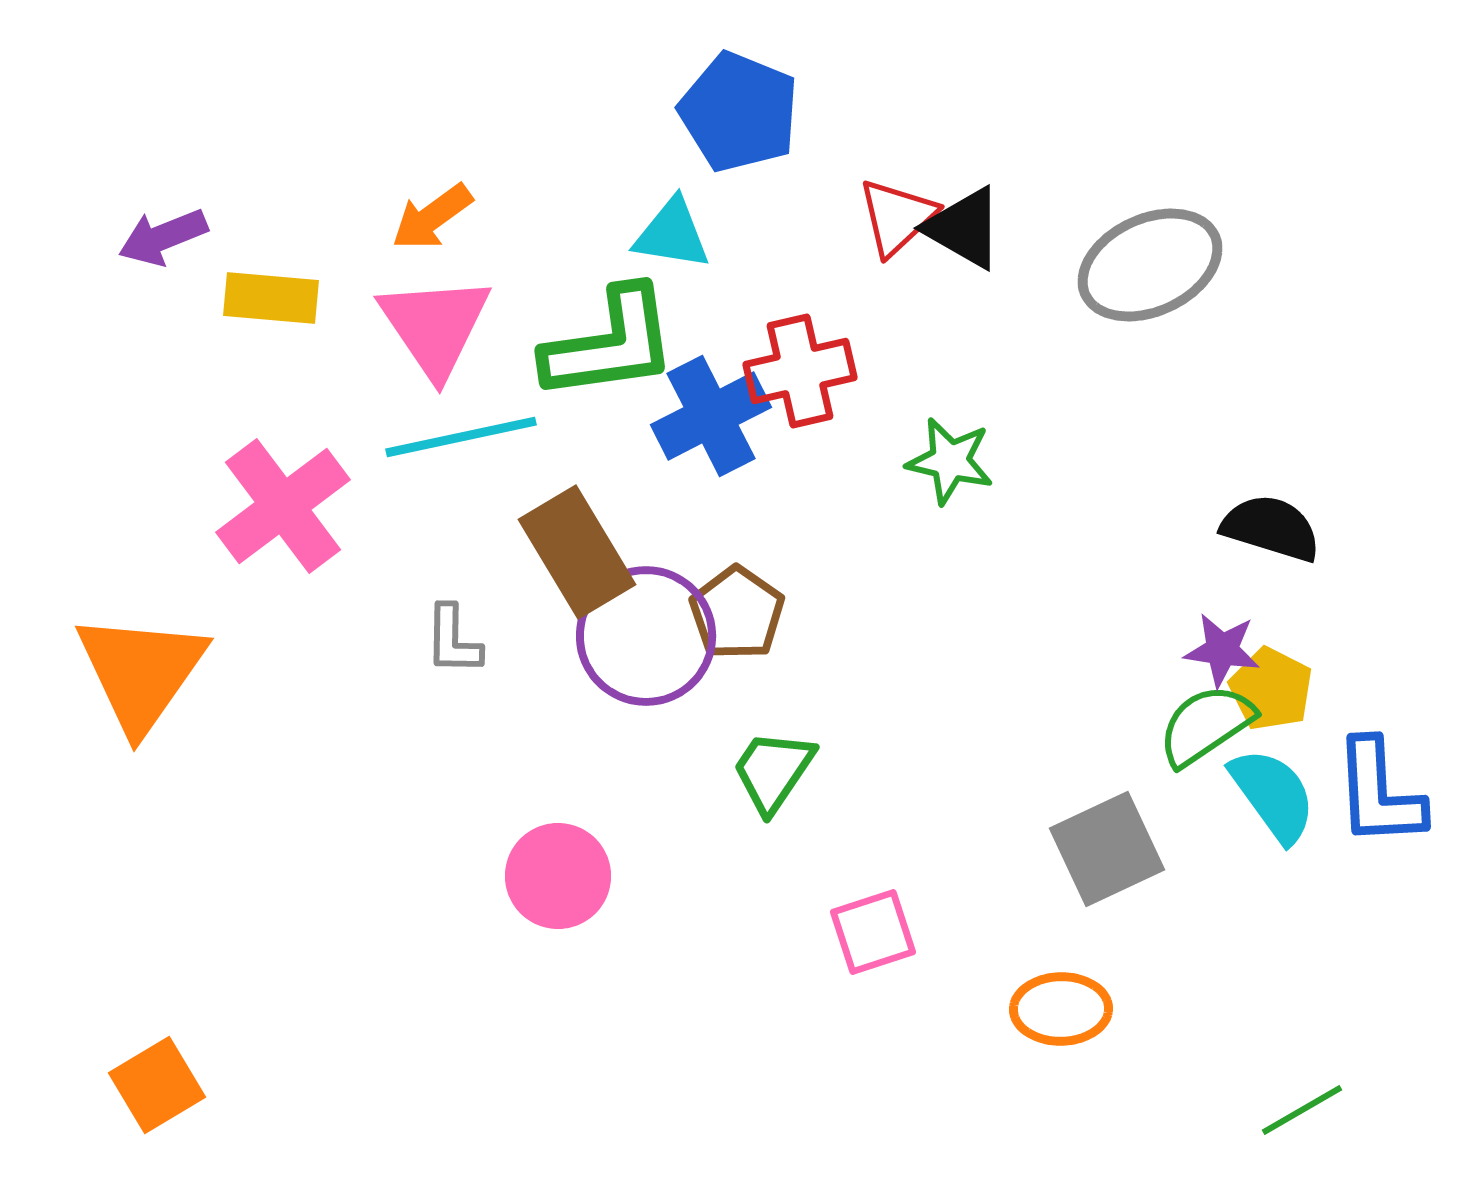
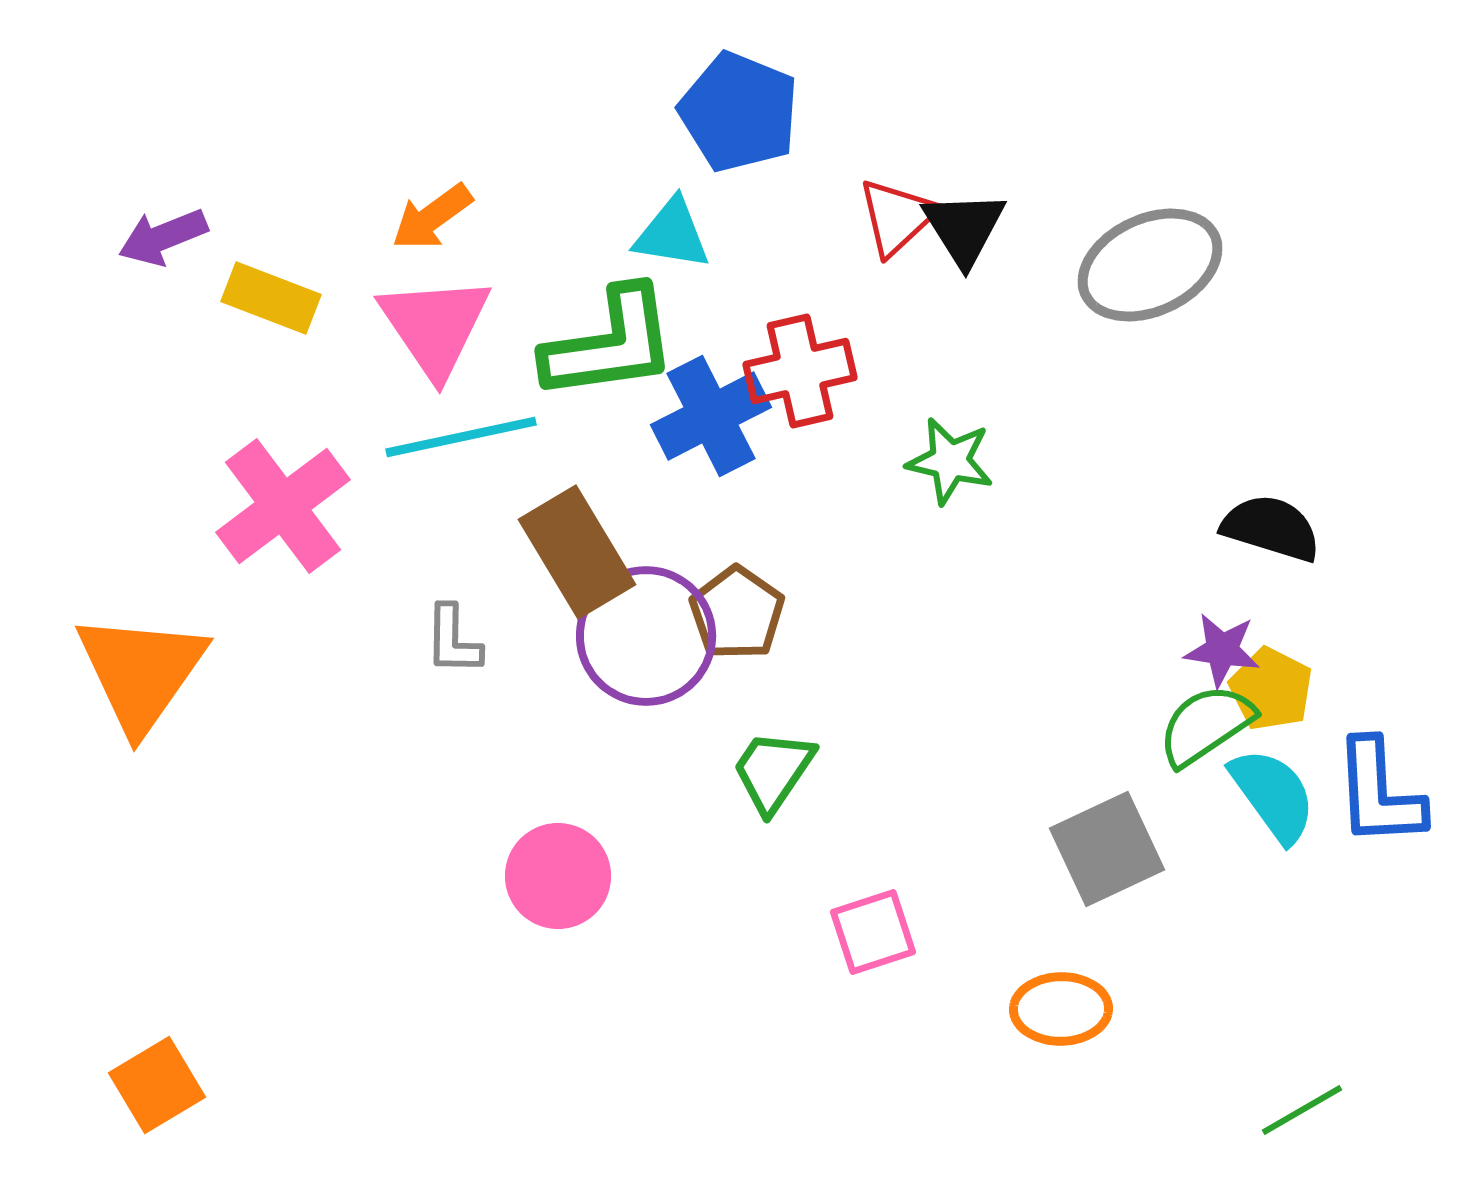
black triangle: rotated 28 degrees clockwise
yellow rectangle: rotated 16 degrees clockwise
